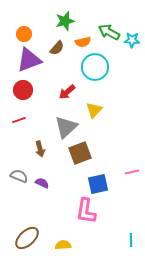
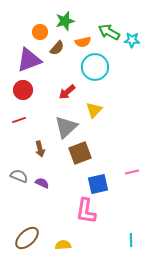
orange circle: moved 16 px right, 2 px up
